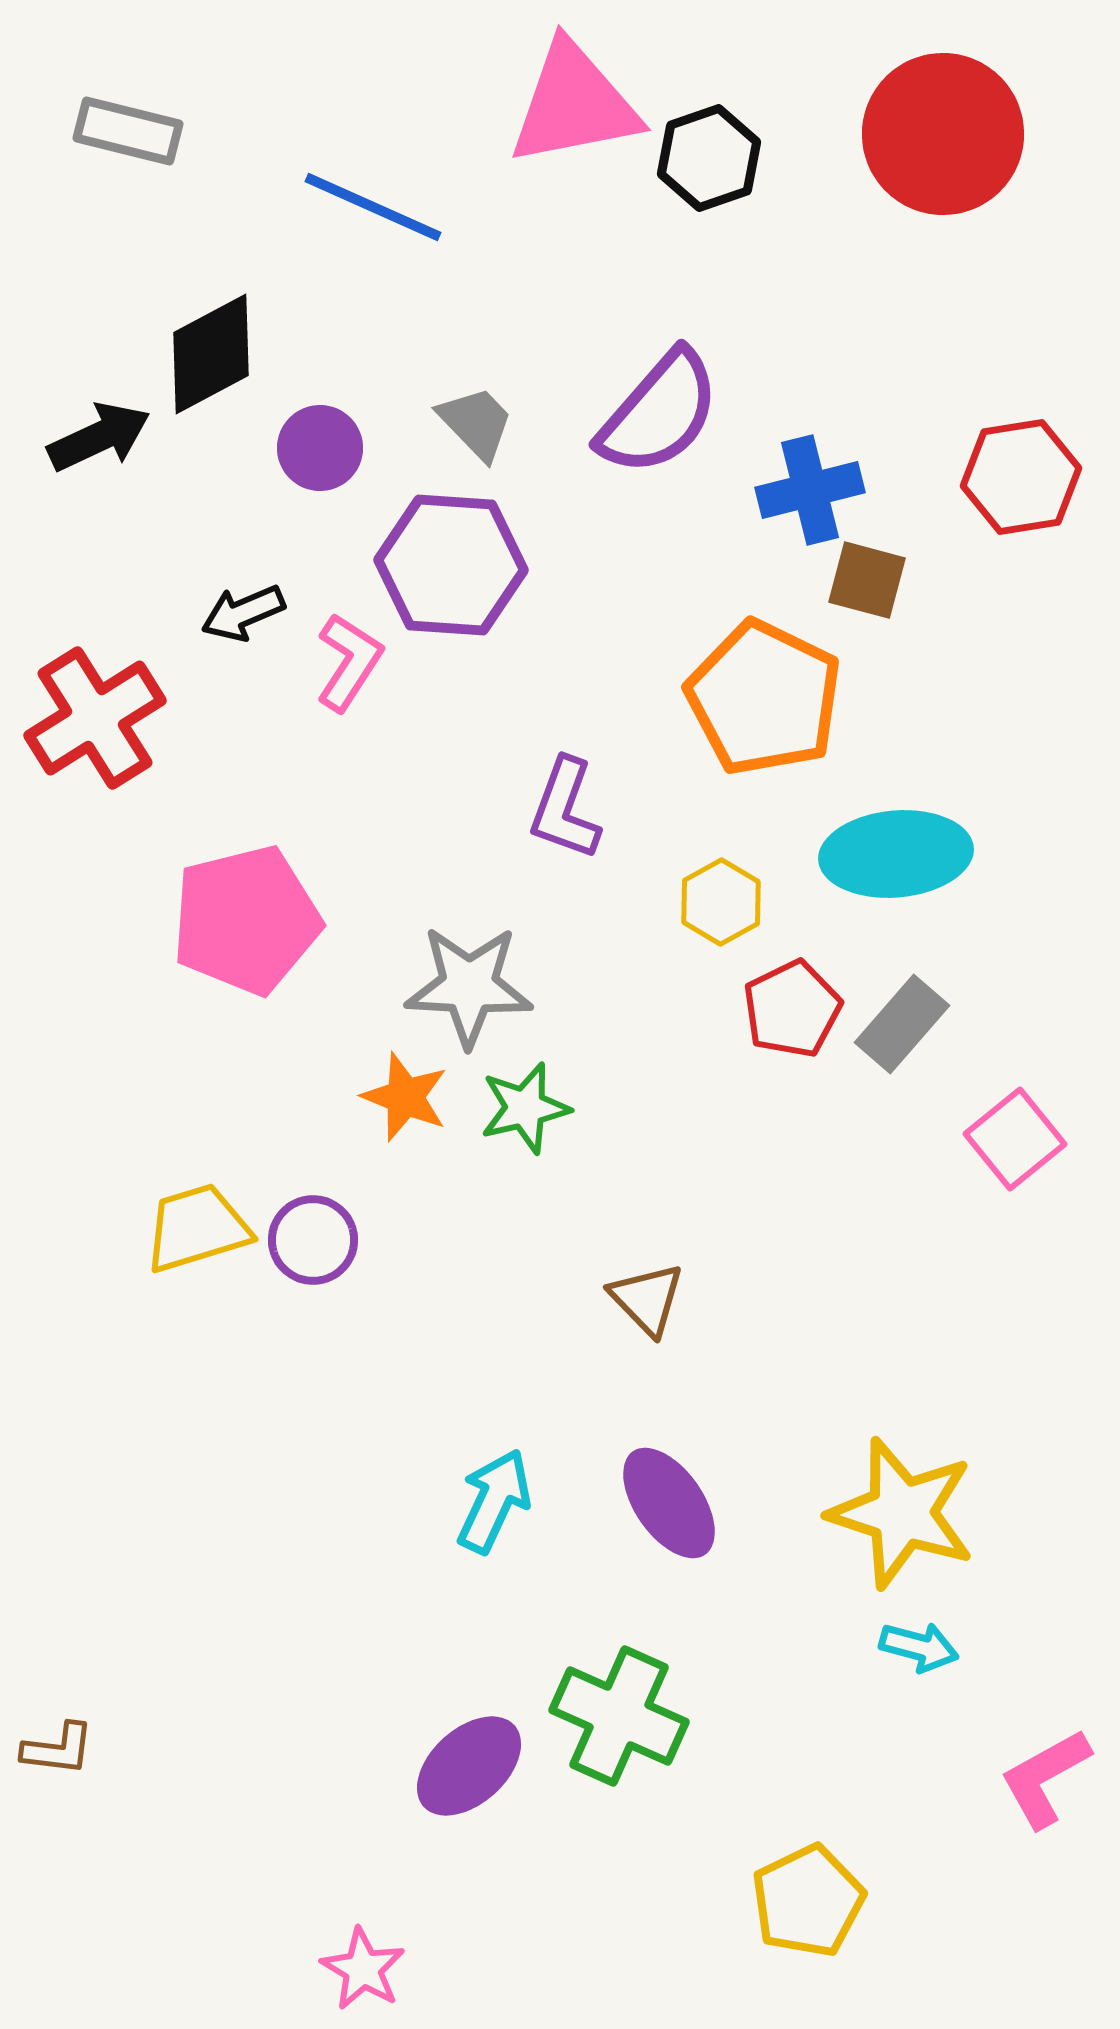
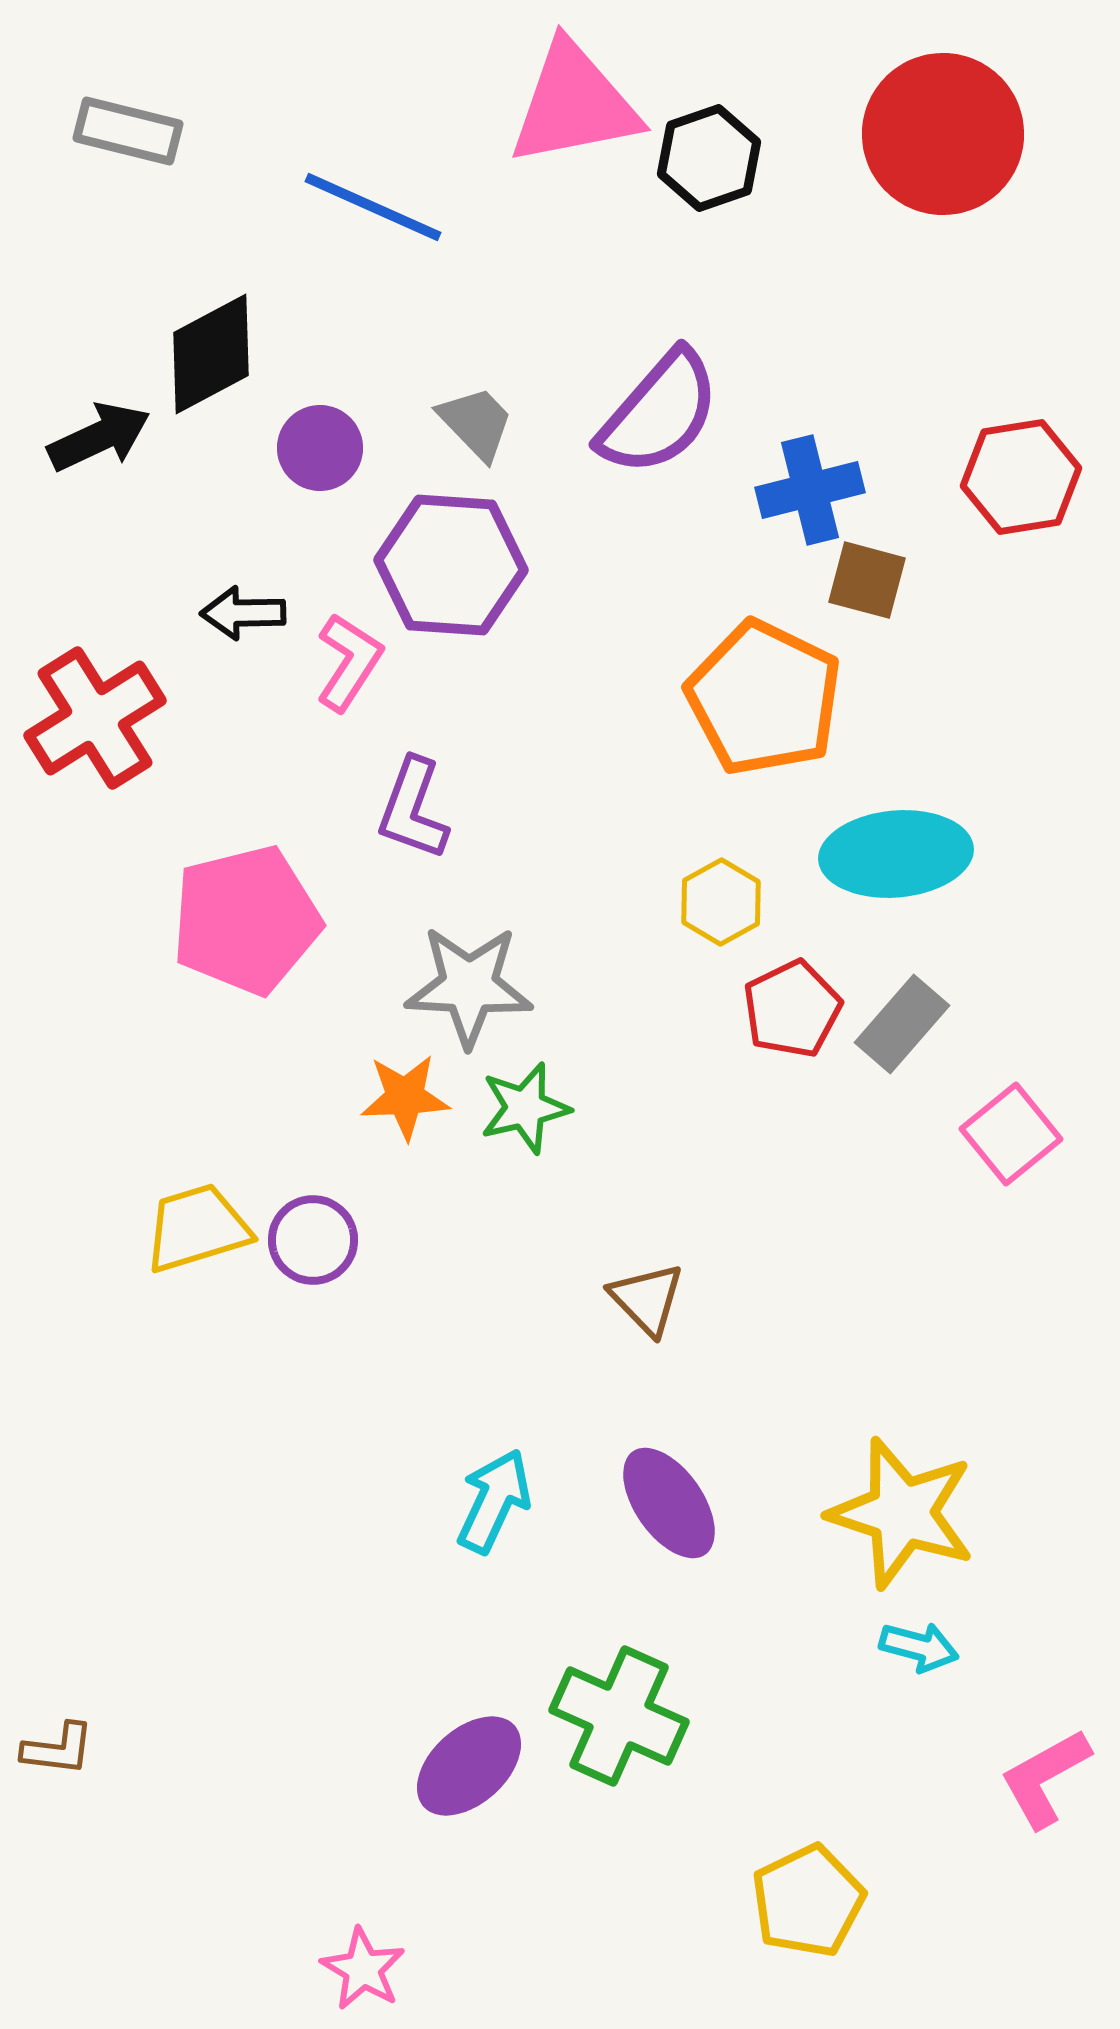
black arrow at (243, 613): rotated 22 degrees clockwise
purple L-shape at (565, 809): moved 152 px left
orange star at (405, 1097): rotated 24 degrees counterclockwise
pink square at (1015, 1139): moved 4 px left, 5 px up
